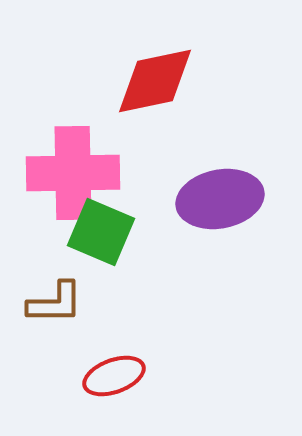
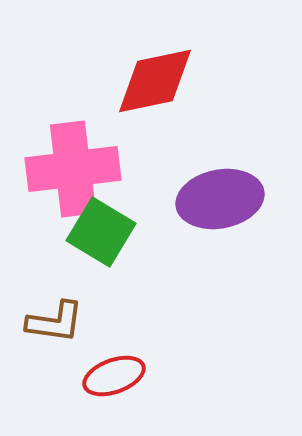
pink cross: moved 4 px up; rotated 6 degrees counterclockwise
green square: rotated 8 degrees clockwise
brown L-shape: moved 19 px down; rotated 8 degrees clockwise
